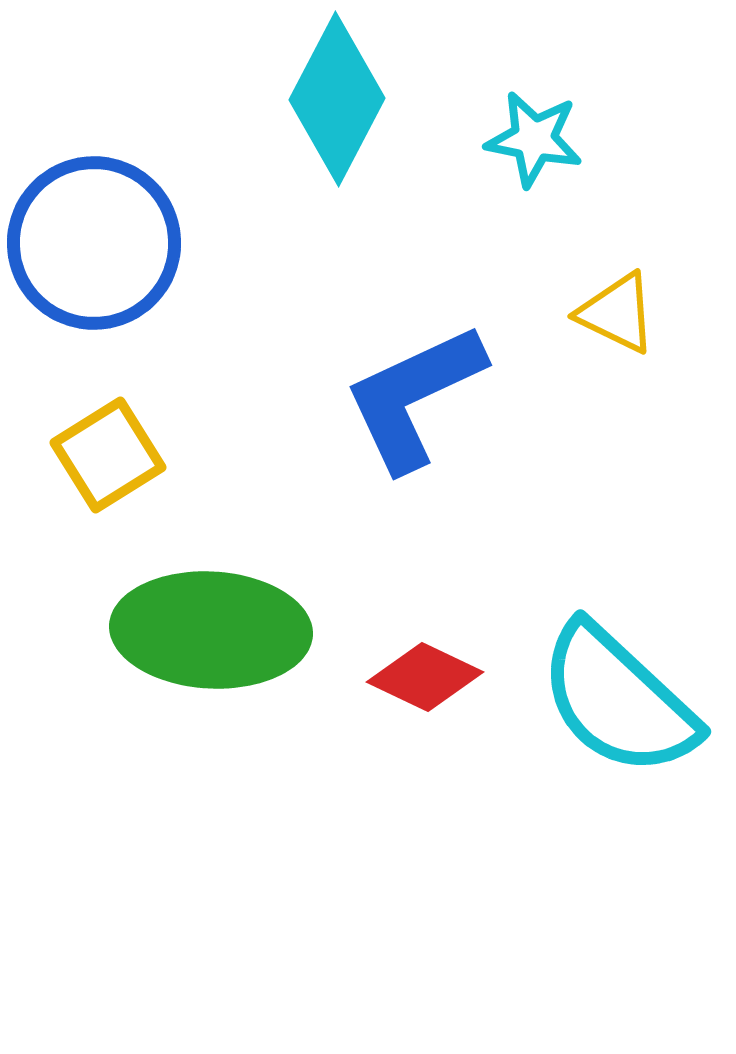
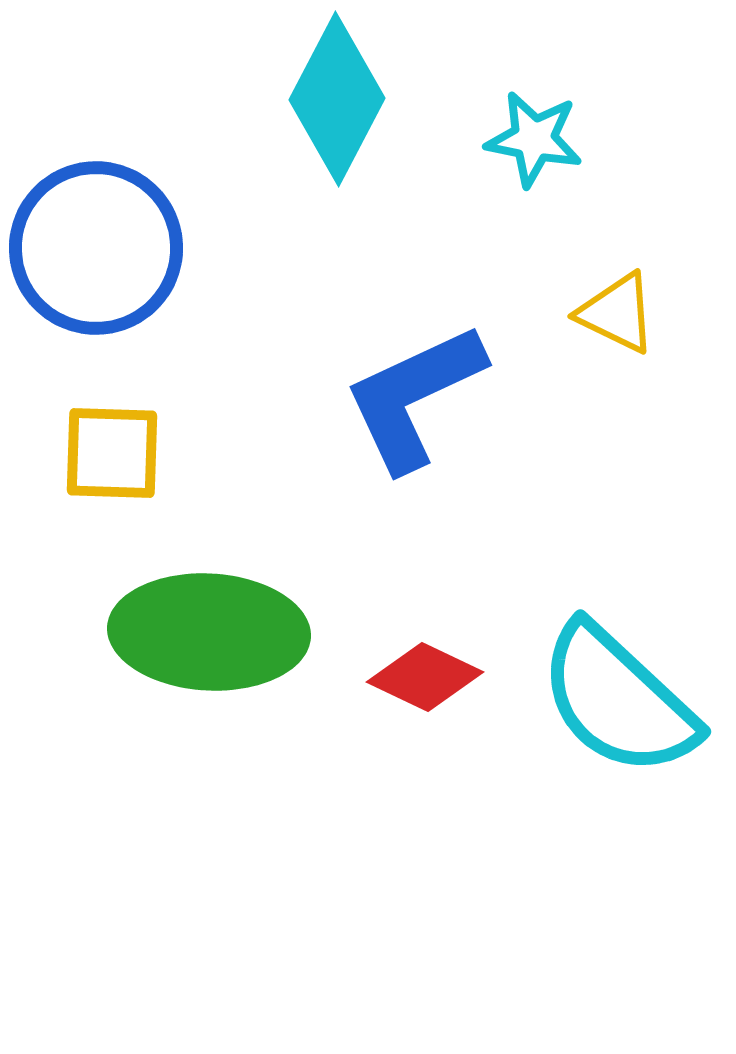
blue circle: moved 2 px right, 5 px down
yellow square: moved 4 px right, 2 px up; rotated 34 degrees clockwise
green ellipse: moved 2 px left, 2 px down
